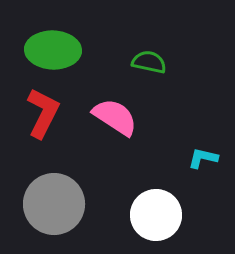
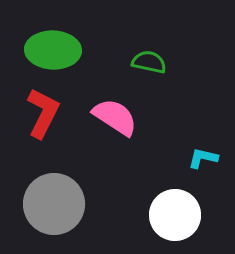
white circle: moved 19 px right
